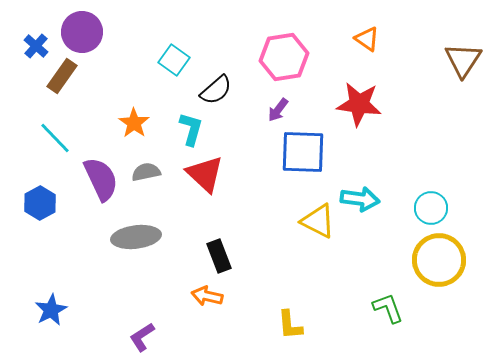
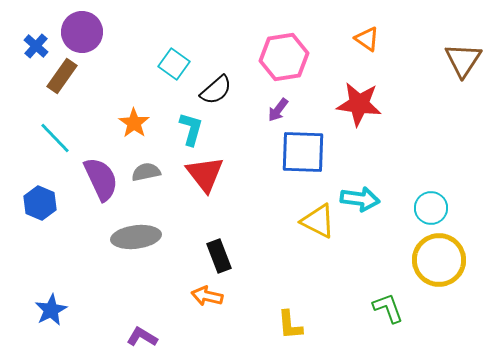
cyan square: moved 4 px down
red triangle: rotated 9 degrees clockwise
blue hexagon: rotated 8 degrees counterclockwise
purple L-shape: rotated 64 degrees clockwise
